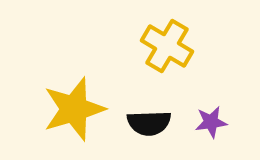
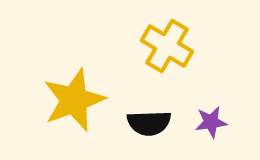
yellow star: moved 9 px up; rotated 4 degrees counterclockwise
